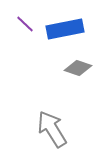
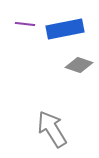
purple line: rotated 36 degrees counterclockwise
gray diamond: moved 1 px right, 3 px up
